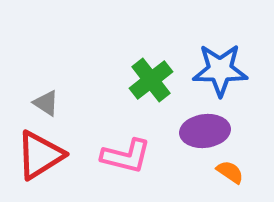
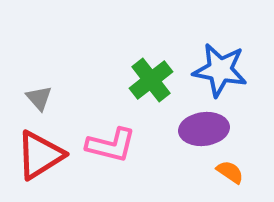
blue star: rotated 10 degrees clockwise
gray triangle: moved 7 px left, 5 px up; rotated 16 degrees clockwise
purple ellipse: moved 1 px left, 2 px up
pink L-shape: moved 15 px left, 11 px up
